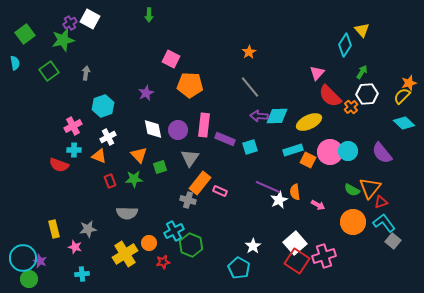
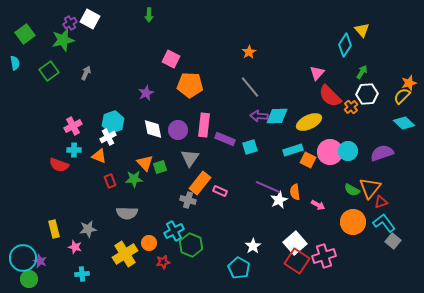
gray arrow at (86, 73): rotated 16 degrees clockwise
cyan hexagon at (103, 106): moved 10 px right, 16 px down
purple semicircle at (382, 153): rotated 110 degrees clockwise
orange triangle at (139, 155): moved 6 px right, 8 px down
